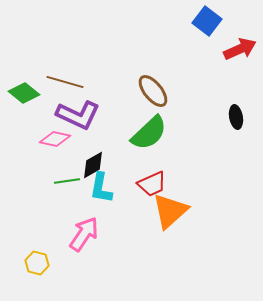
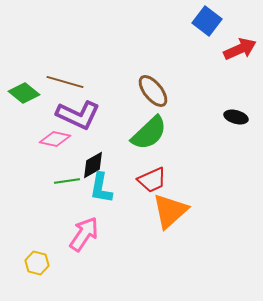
black ellipse: rotated 65 degrees counterclockwise
red trapezoid: moved 4 px up
